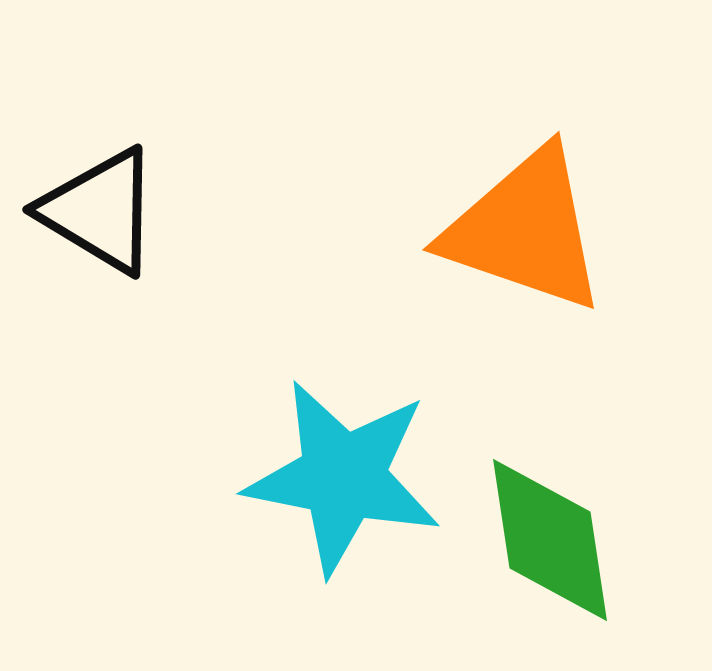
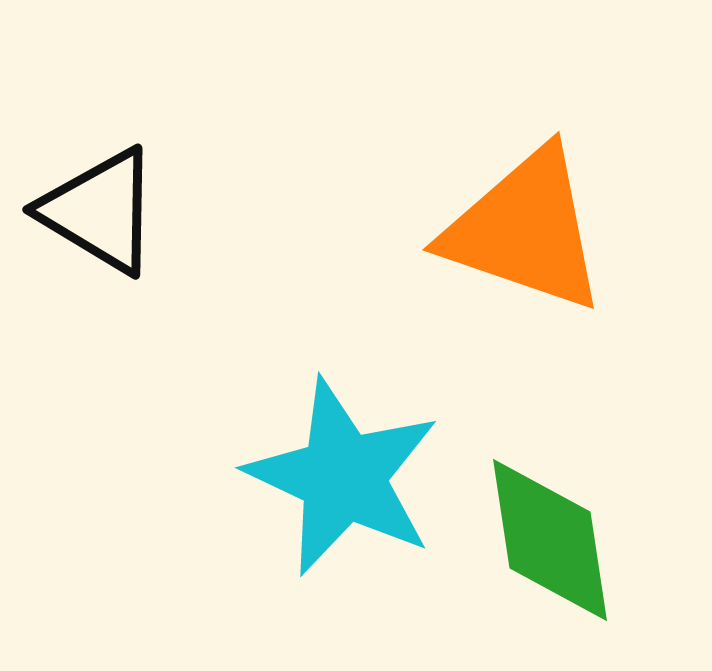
cyan star: rotated 14 degrees clockwise
